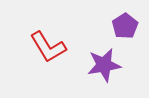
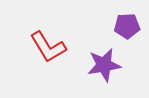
purple pentagon: moved 2 px right; rotated 30 degrees clockwise
